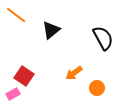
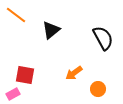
red square: moved 1 px right, 1 px up; rotated 24 degrees counterclockwise
orange circle: moved 1 px right, 1 px down
